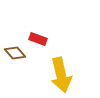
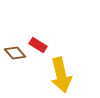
red rectangle: moved 6 px down; rotated 12 degrees clockwise
